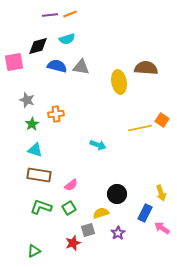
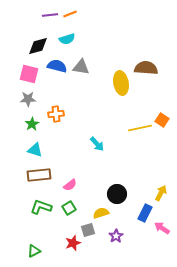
pink square: moved 15 px right, 12 px down; rotated 24 degrees clockwise
yellow ellipse: moved 2 px right, 1 px down
gray star: moved 1 px right, 1 px up; rotated 21 degrees counterclockwise
cyan arrow: moved 1 px left, 1 px up; rotated 28 degrees clockwise
brown rectangle: rotated 15 degrees counterclockwise
pink semicircle: moved 1 px left
yellow arrow: rotated 133 degrees counterclockwise
purple star: moved 2 px left, 3 px down
